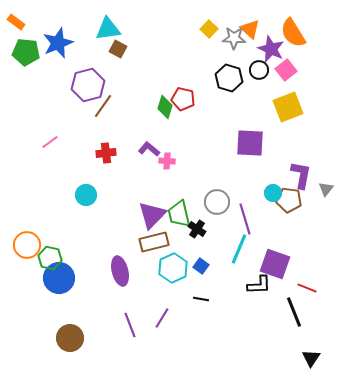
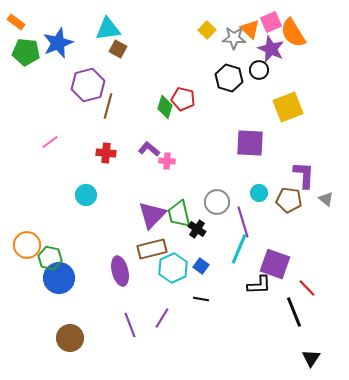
yellow square at (209, 29): moved 2 px left, 1 px down
pink square at (286, 70): moved 15 px left, 48 px up; rotated 15 degrees clockwise
brown line at (103, 106): moved 5 px right; rotated 20 degrees counterclockwise
red cross at (106, 153): rotated 12 degrees clockwise
purple L-shape at (301, 175): moved 3 px right; rotated 8 degrees counterclockwise
gray triangle at (326, 189): moved 10 px down; rotated 28 degrees counterclockwise
cyan circle at (273, 193): moved 14 px left
purple line at (245, 219): moved 2 px left, 3 px down
brown rectangle at (154, 242): moved 2 px left, 7 px down
red line at (307, 288): rotated 24 degrees clockwise
